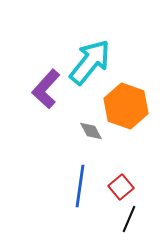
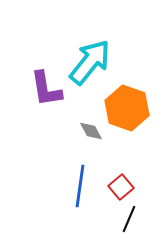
purple L-shape: rotated 51 degrees counterclockwise
orange hexagon: moved 1 px right, 2 px down
